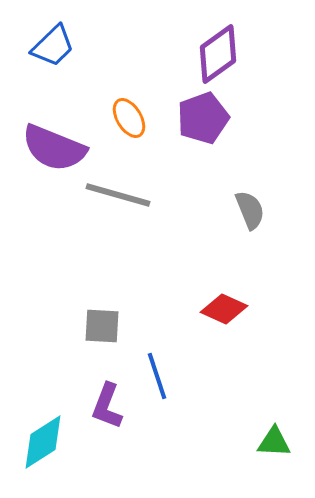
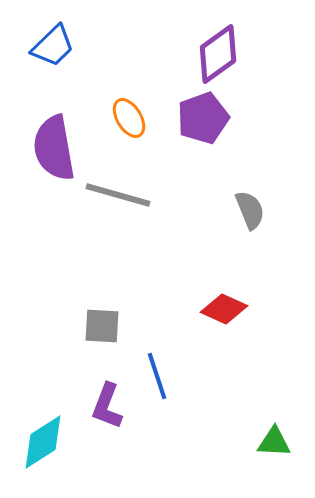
purple semicircle: rotated 58 degrees clockwise
